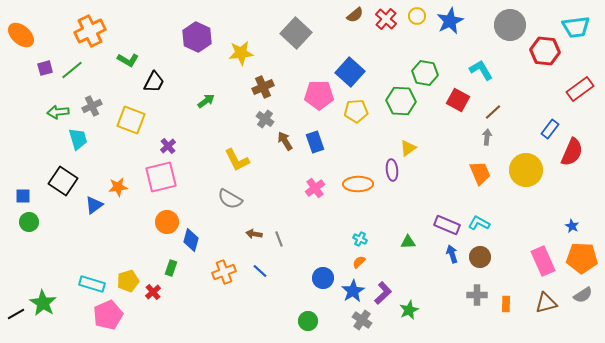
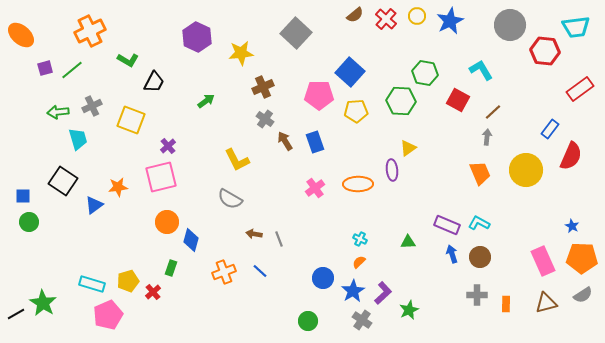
red semicircle at (572, 152): moved 1 px left, 4 px down
